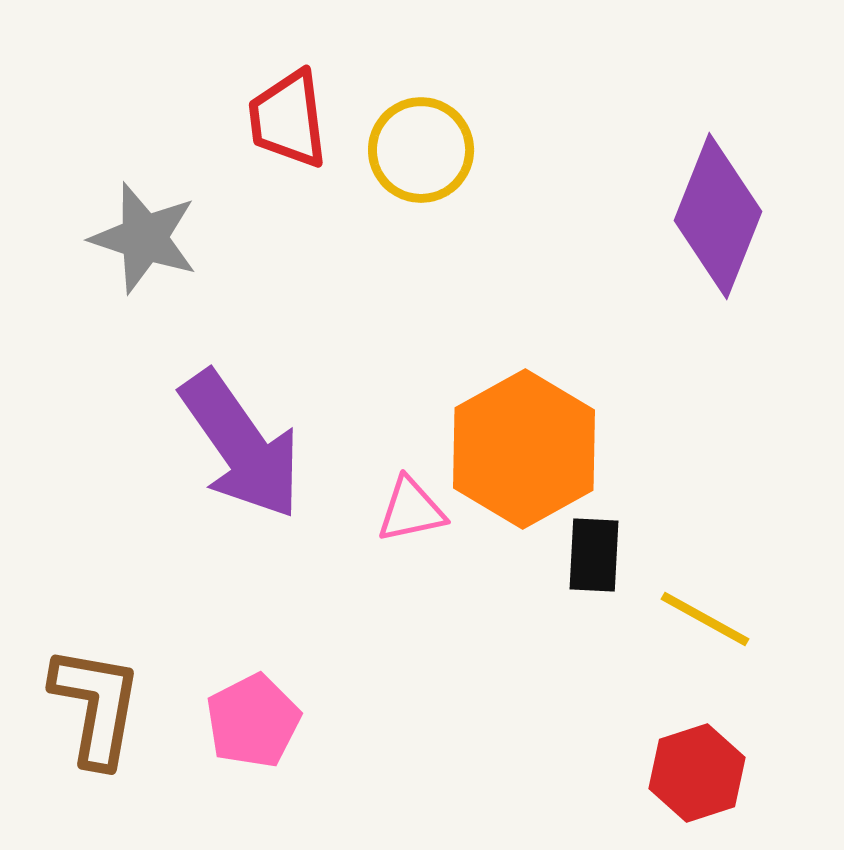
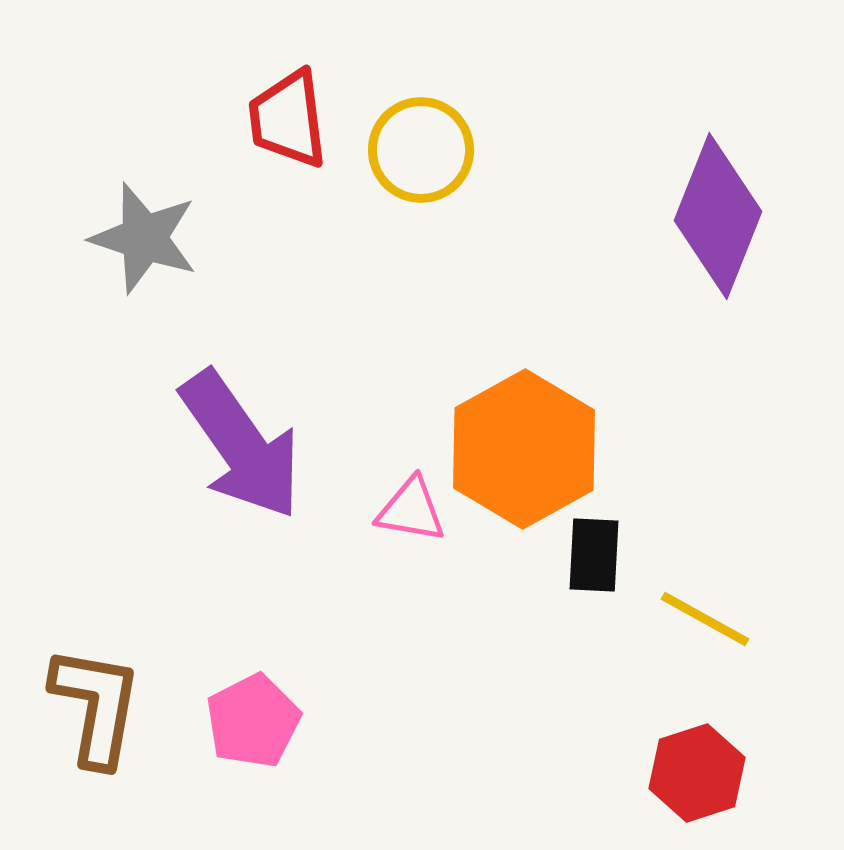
pink triangle: rotated 22 degrees clockwise
